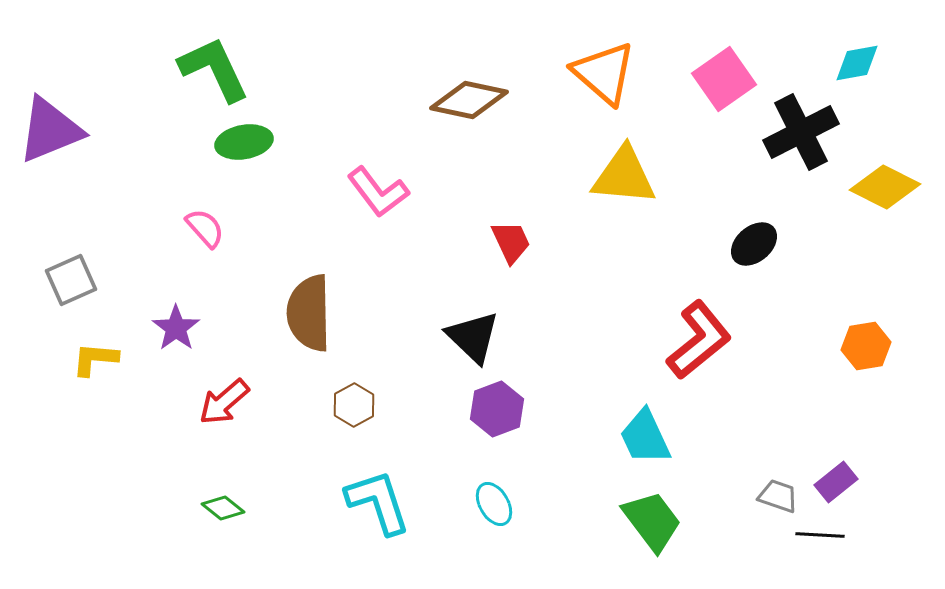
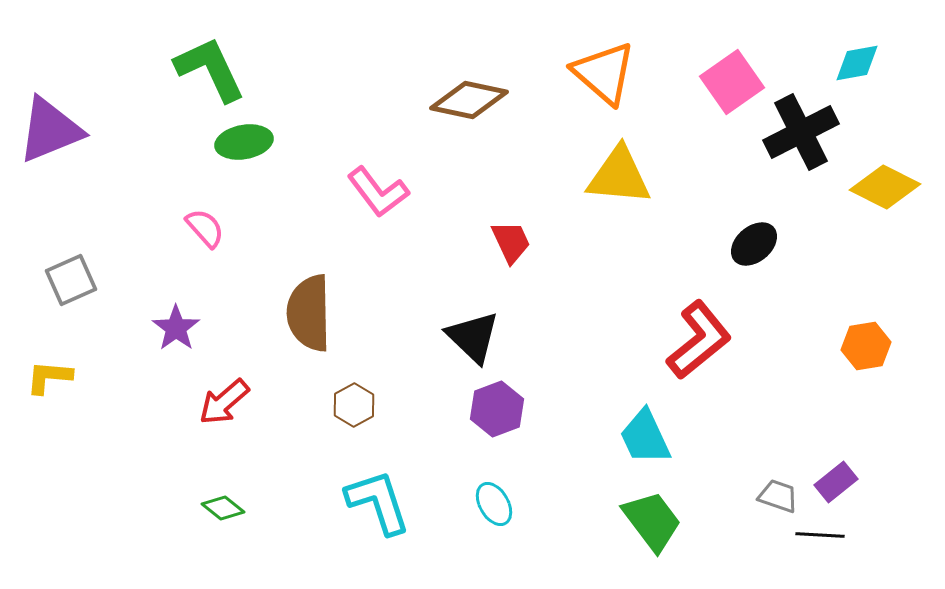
green L-shape: moved 4 px left
pink square: moved 8 px right, 3 px down
yellow triangle: moved 5 px left
yellow L-shape: moved 46 px left, 18 px down
